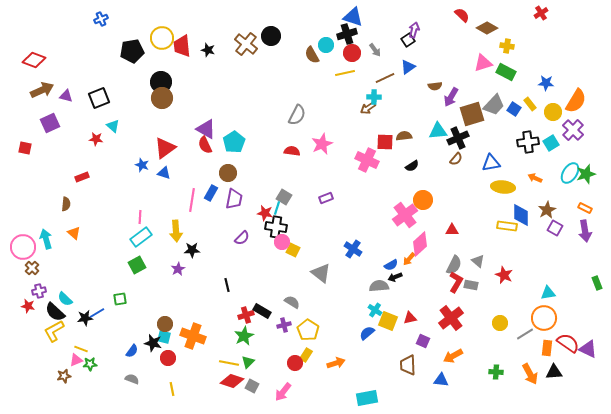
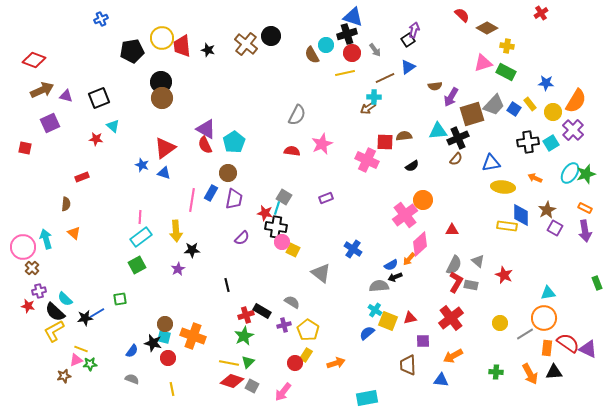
purple square at (423, 341): rotated 24 degrees counterclockwise
